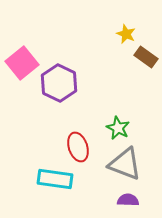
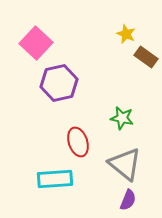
pink square: moved 14 px right, 20 px up; rotated 8 degrees counterclockwise
purple hexagon: rotated 21 degrees clockwise
green star: moved 4 px right, 10 px up; rotated 15 degrees counterclockwise
red ellipse: moved 5 px up
gray triangle: rotated 18 degrees clockwise
cyan rectangle: rotated 12 degrees counterclockwise
purple semicircle: rotated 110 degrees clockwise
